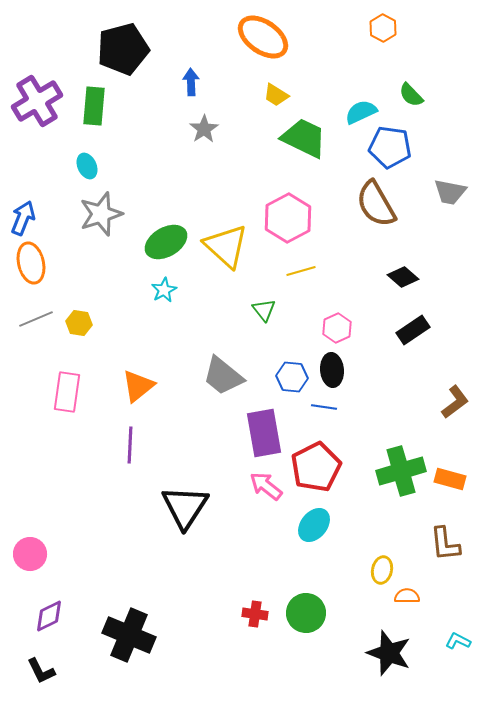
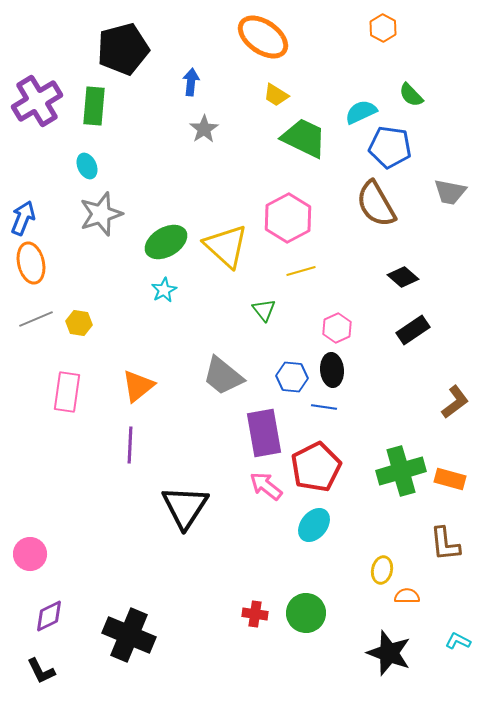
blue arrow at (191, 82): rotated 8 degrees clockwise
